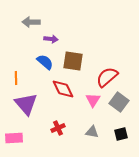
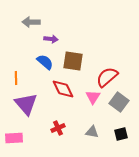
pink triangle: moved 3 px up
